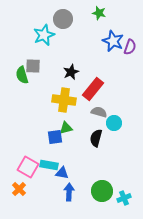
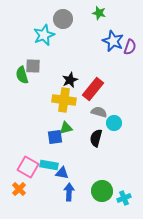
black star: moved 1 px left, 8 px down
